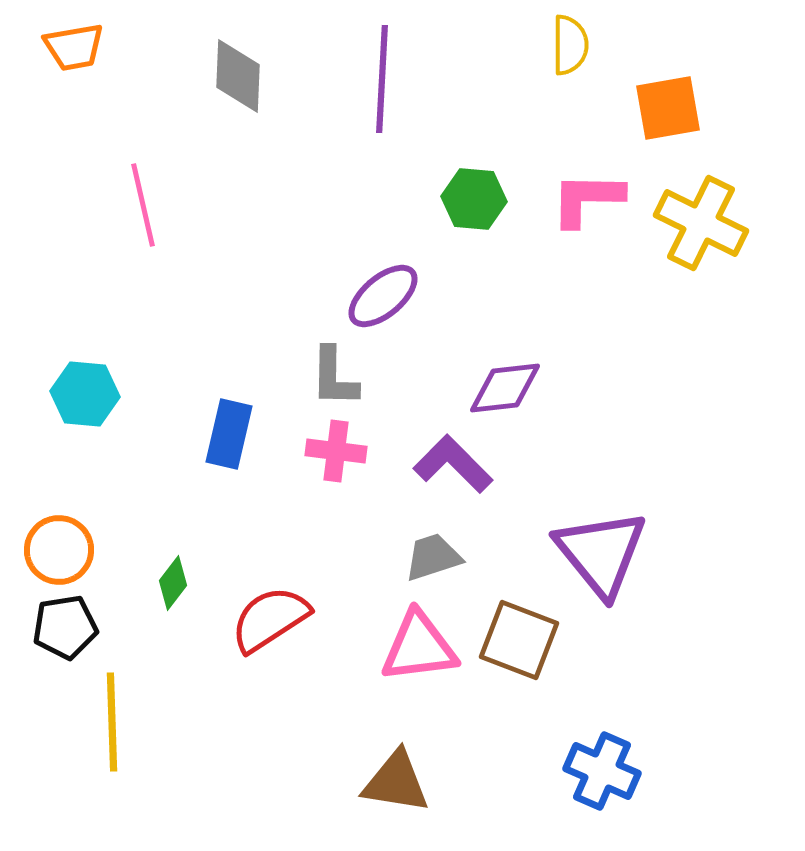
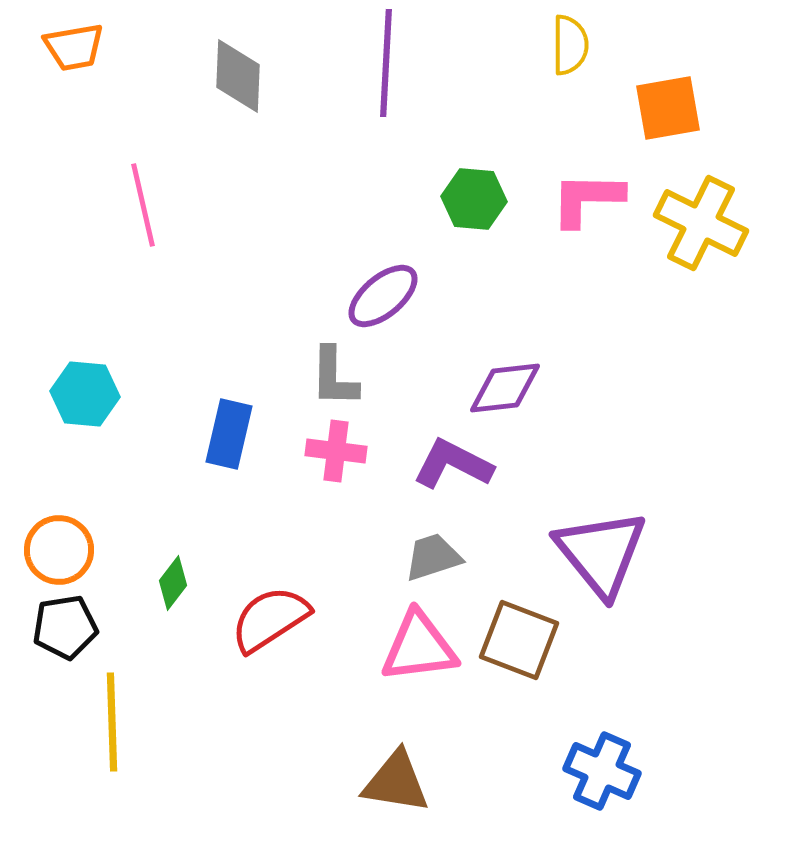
purple line: moved 4 px right, 16 px up
purple L-shape: rotated 18 degrees counterclockwise
